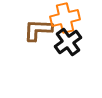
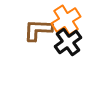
orange cross: moved 1 px right, 2 px down; rotated 20 degrees counterclockwise
